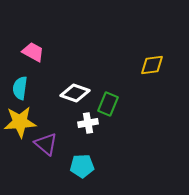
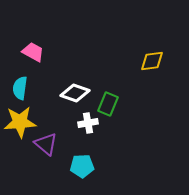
yellow diamond: moved 4 px up
